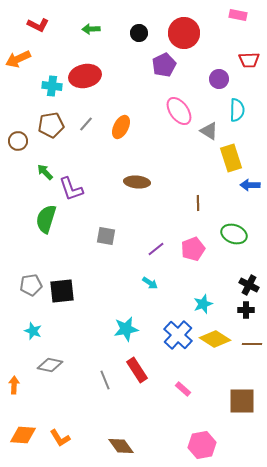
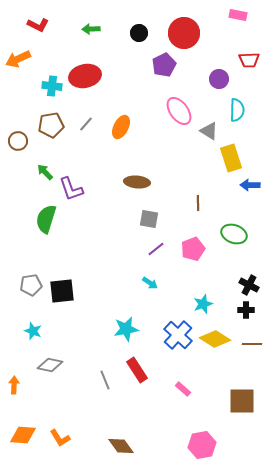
gray square at (106, 236): moved 43 px right, 17 px up
